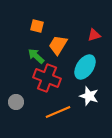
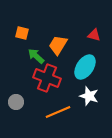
orange square: moved 15 px left, 7 px down
red triangle: rotated 32 degrees clockwise
